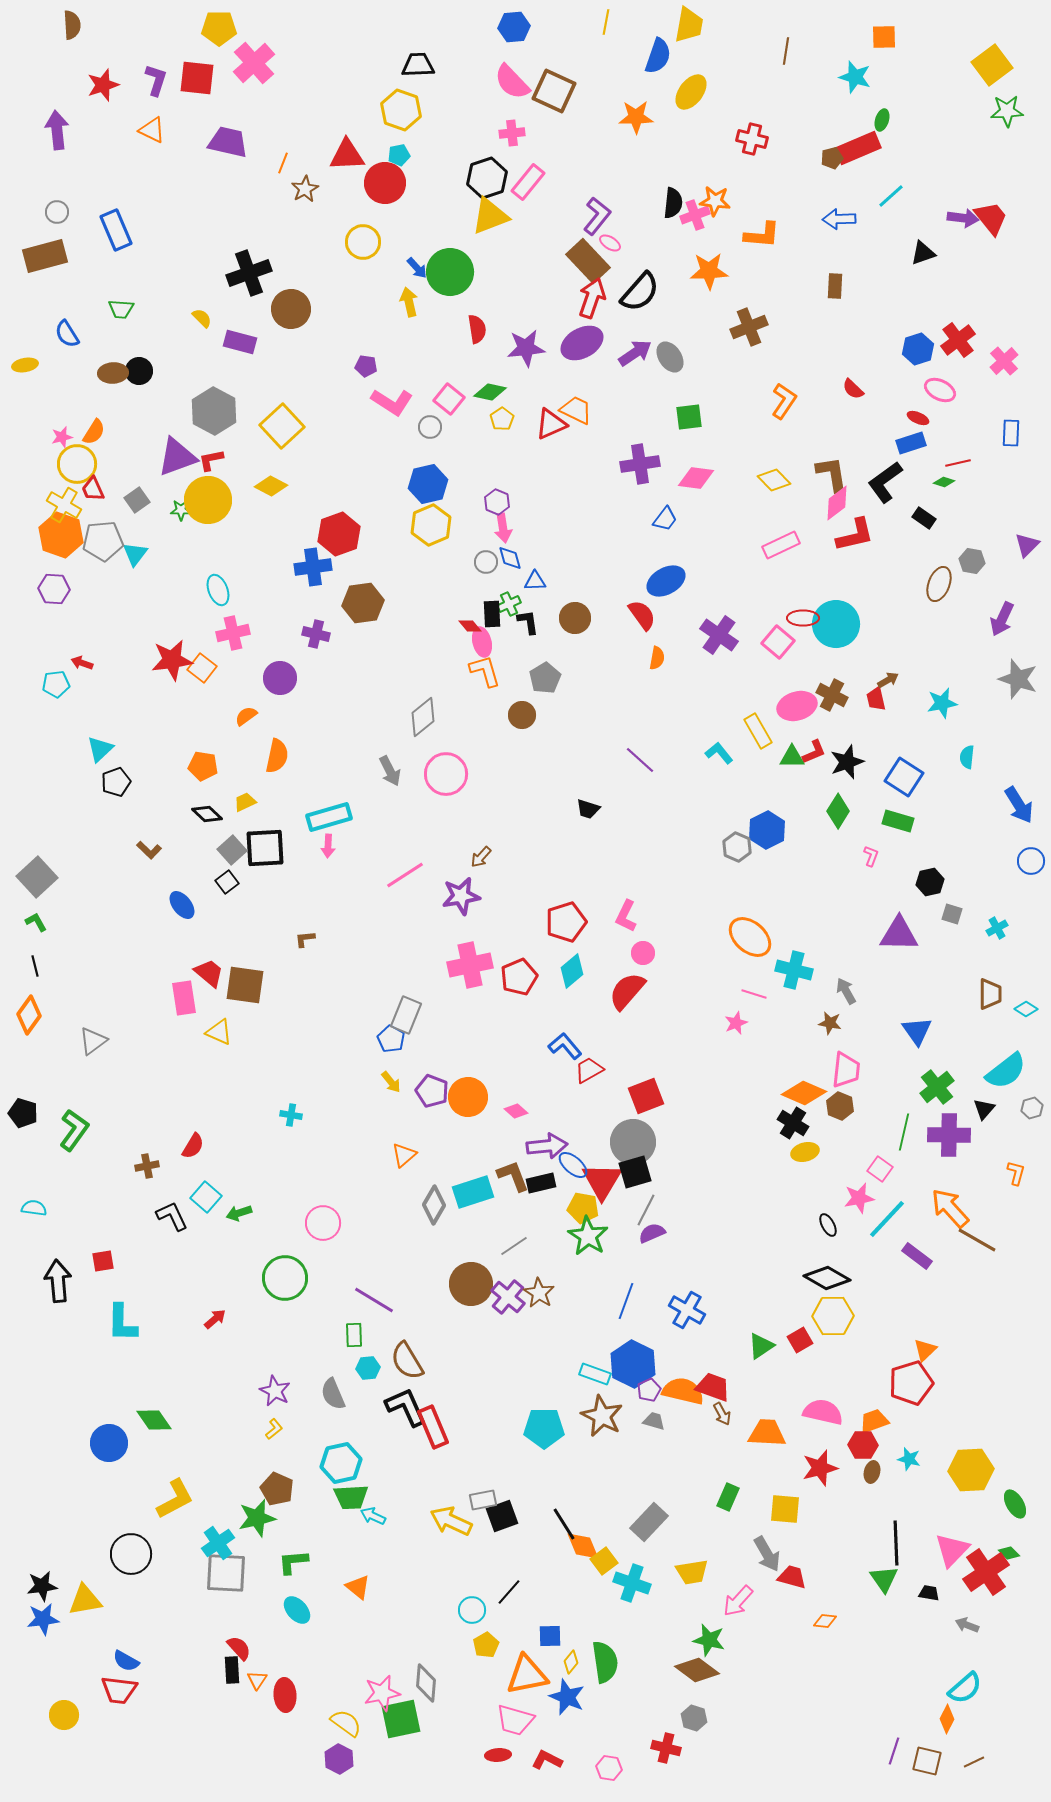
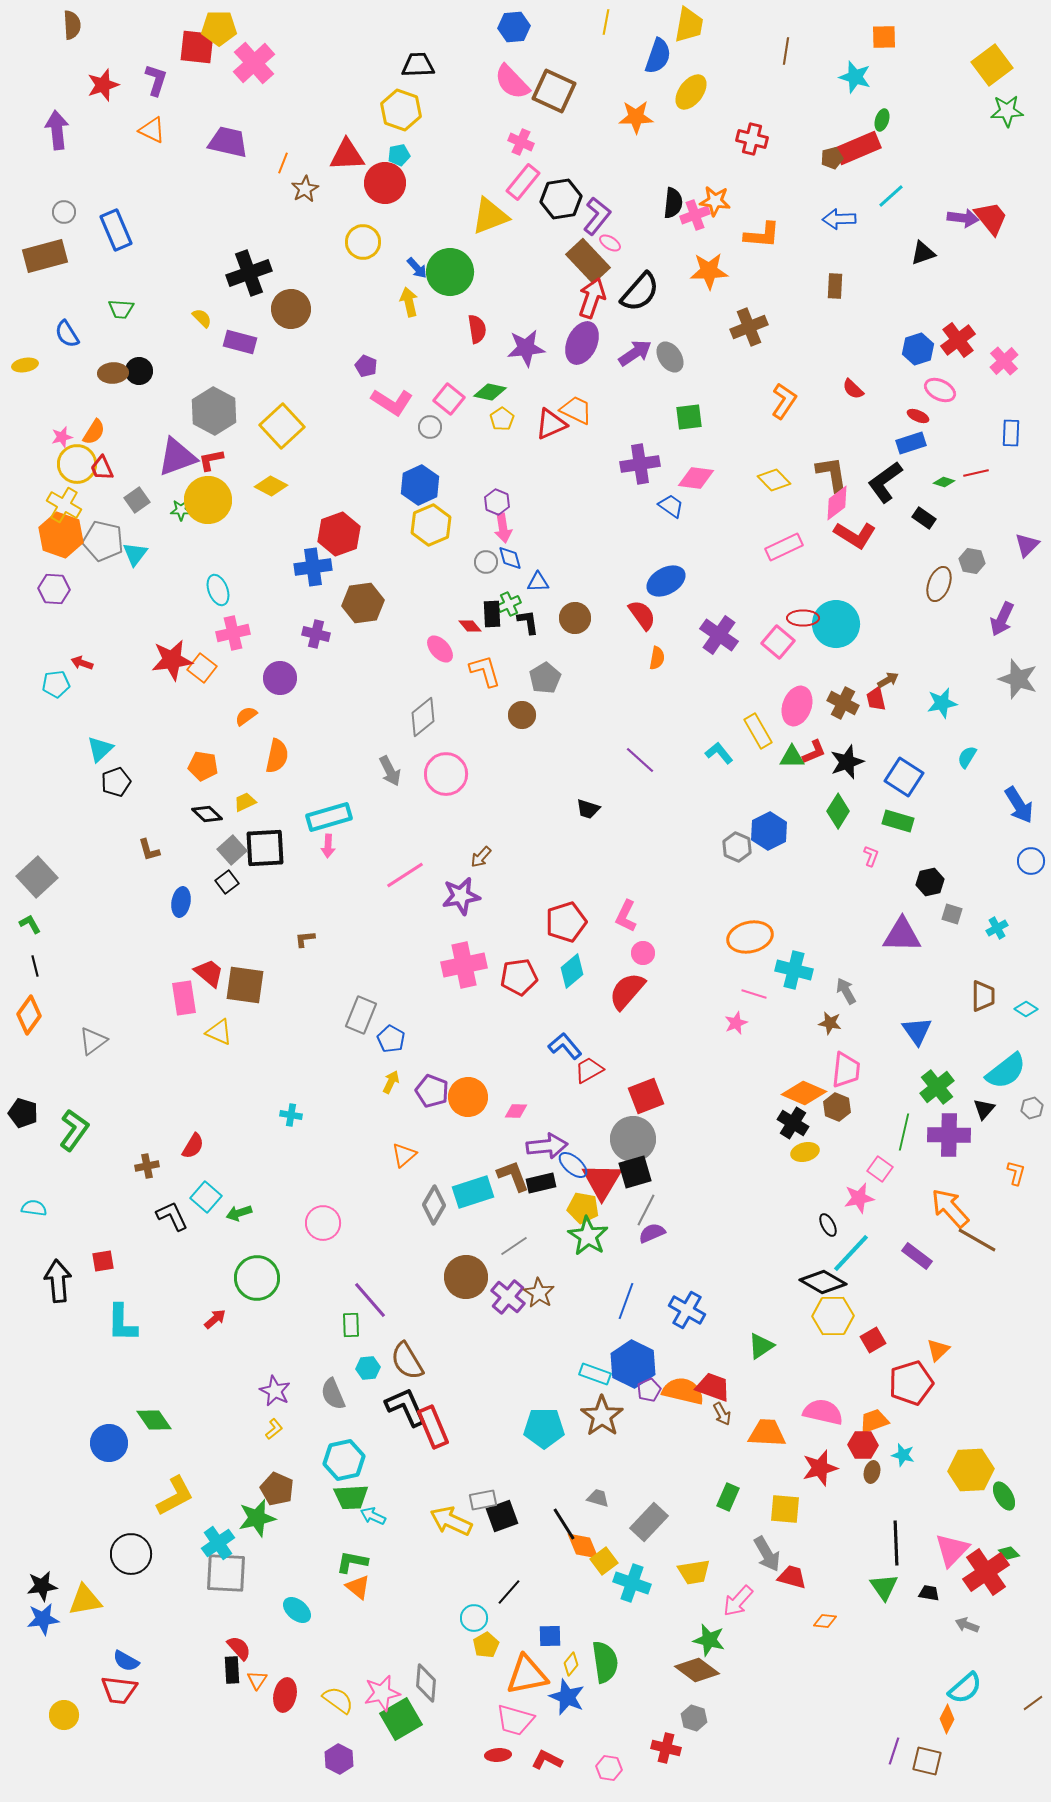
red square at (197, 78): moved 31 px up
pink cross at (512, 133): moved 9 px right, 9 px down; rotated 30 degrees clockwise
black hexagon at (487, 178): moved 74 px right, 21 px down; rotated 9 degrees clockwise
pink rectangle at (528, 182): moved 5 px left
gray circle at (57, 212): moved 7 px right
purple ellipse at (582, 343): rotated 36 degrees counterclockwise
purple pentagon at (366, 366): rotated 15 degrees clockwise
red ellipse at (918, 418): moved 2 px up
red line at (958, 463): moved 18 px right, 10 px down
blue hexagon at (428, 484): moved 8 px left, 1 px down; rotated 12 degrees counterclockwise
red trapezoid at (93, 489): moved 9 px right, 21 px up
blue trapezoid at (665, 519): moved 6 px right, 13 px up; rotated 92 degrees counterclockwise
red L-shape at (855, 535): rotated 45 degrees clockwise
gray pentagon at (103, 541): rotated 18 degrees clockwise
pink rectangle at (781, 545): moved 3 px right, 2 px down
blue triangle at (535, 581): moved 3 px right, 1 px down
pink ellipse at (482, 642): moved 42 px left, 7 px down; rotated 28 degrees counterclockwise
brown cross at (832, 695): moved 11 px right, 8 px down
pink ellipse at (797, 706): rotated 54 degrees counterclockwise
cyan semicircle at (967, 757): rotated 25 degrees clockwise
blue hexagon at (767, 830): moved 2 px right, 1 px down
brown L-shape at (149, 850): rotated 30 degrees clockwise
blue ellipse at (182, 905): moved 1 px left, 3 px up; rotated 48 degrees clockwise
green L-shape at (36, 922): moved 6 px left, 2 px down
purple triangle at (899, 934): moved 3 px right, 1 px down
orange ellipse at (750, 937): rotated 54 degrees counterclockwise
pink cross at (470, 965): moved 6 px left
red pentagon at (519, 977): rotated 15 degrees clockwise
brown trapezoid at (990, 994): moved 7 px left, 2 px down
gray rectangle at (406, 1015): moved 45 px left
yellow arrow at (391, 1082): rotated 115 degrees counterclockwise
brown hexagon at (840, 1106): moved 3 px left, 1 px down
pink diamond at (516, 1111): rotated 40 degrees counterclockwise
gray circle at (633, 1142): moved 3 px up
cyan line at (887, 1219): moved 36 px left, 34 px down
green circle at (285, 1278): moved 28 px left
black diamond at (827, 1278): moved 4 px left, 4 px down
brown circle at (471, 1284): moved 5 px left, 7 px up
purple line at (374, 1300): moved 4 px left; rotated 18 degrees clockwise
green rectangle at (354, 1335): moved 3 px left, 10 px up
red square at (800, 1340): moved 73 px right
orange triangle at (925, 1350): moved 13 px right
brown star at (602, 1416): rotated 9 degrees clockwise
gray trapezoid at (654, 1421): moved 56 px left, 77 px down
cyan star at (909, 1459): moved 6 px left, 4 px up
cyan hexagon at (341, 1463): moved 3 px right, 3 px up
yellow L-shape at (175, 1499): moved 3 px up
green ellipse at (1015, 1504): moved 11 px left, 8 px up
green L-shape at (293, 1562): moved 59 px right; rotated 16 degrees clockwise
yellow trapezoid at (692, 1572): moved 2 px right
green triangle at (884, 1579): moved 8 px down
cyan ellipse at (297, 1610): rotated 8 degrees counterclockwise
cyan circle at (472, 1610): moved 2 px right, 8 px down
yellow diamond at (571, 1662): moved 2 px down
red ellipse at (285, 1695): rotated 16 degrees clockwise
green square at (401, 1719): rotated 18 degrees counterclockwise
yellow semicircle at (346, 1723): moved 8 px left, 23 px up
brown line at (974, 1762): moved 59 px right, 59 px up; rotated 10 degrees counterclockwise
